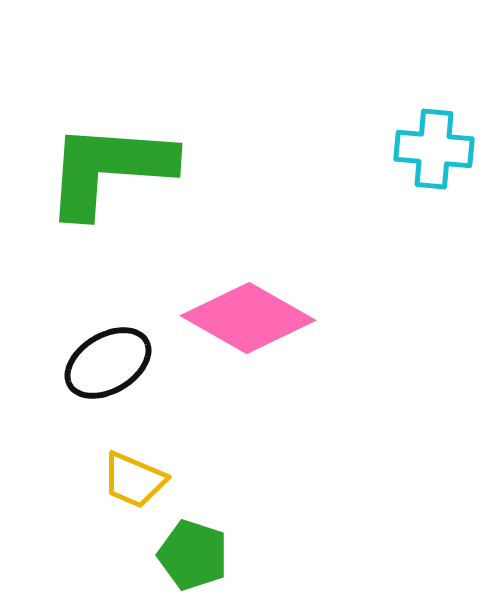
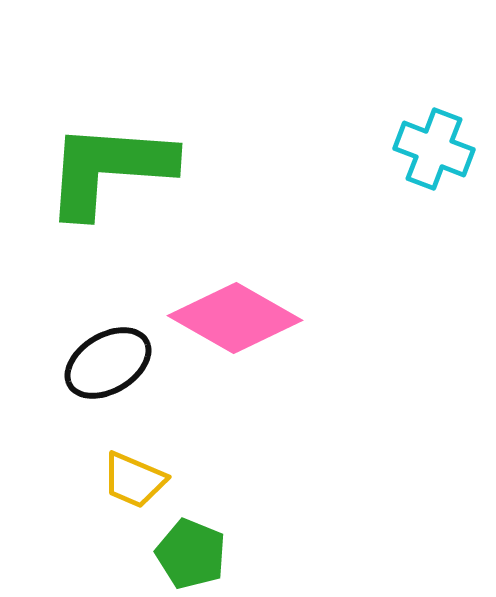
cyan cross: rotated 16 degrees clockwise
pink diamond: moved 13 px left
green pentagon: moved 2 px left, 1 px up; rotated 4 degrees clockwise
